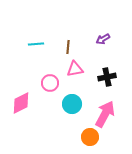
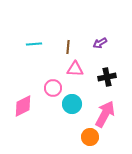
purple arrow: moved 3 px left, 4 px down
cyan line: moved 2 px left
pink triangle: rotated 12 degrees clockwise
pink circle: moved 3 px right, 5 px down
pink diamond: moved 2 px right, 3 px down
